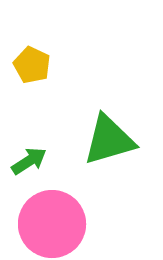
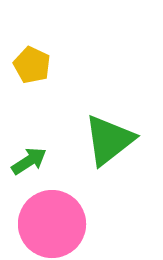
green triangle: rotated 22 degrees counterclockwise
